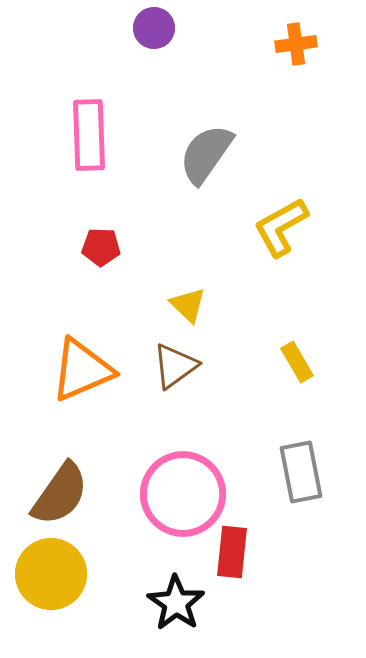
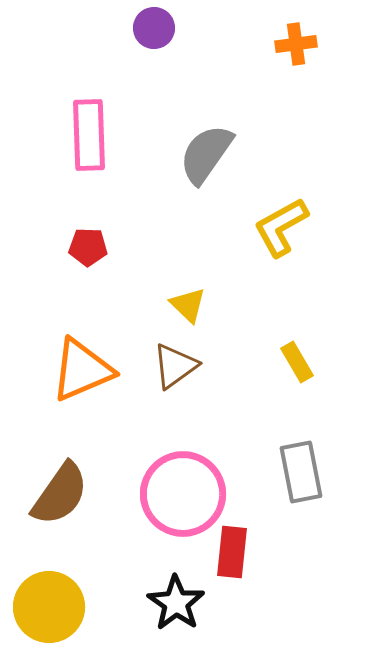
red pentagon: moved 13 px left
yellow circle: moved 2 px left, 33 px down
